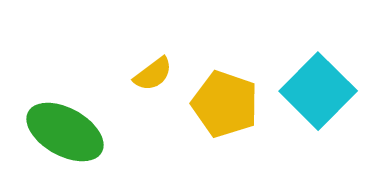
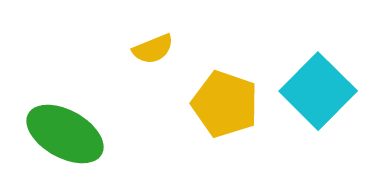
yellow semicircle: moved 25 px up; rotated 15 degrees clockwise
green ellipse: moved 2 px down
